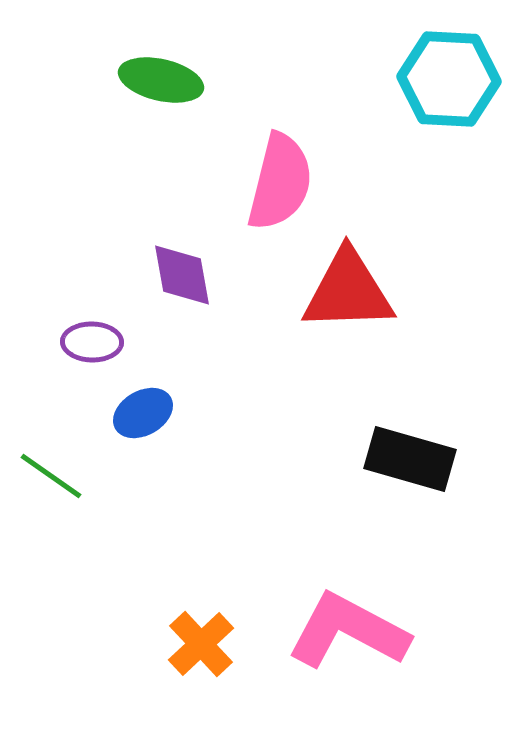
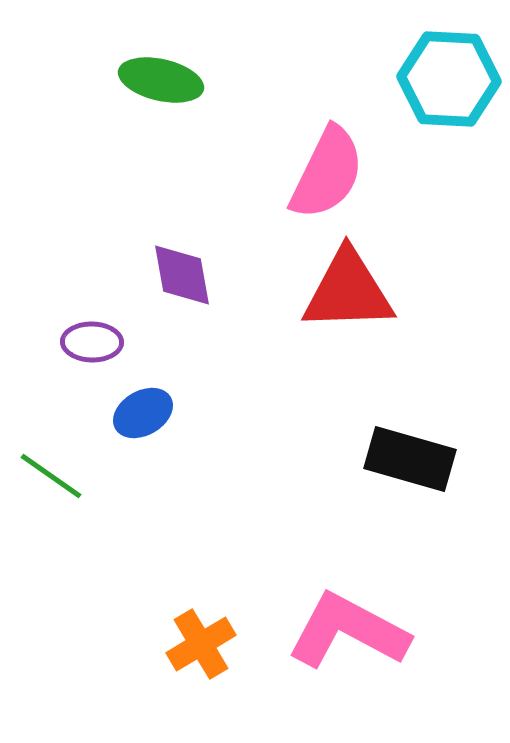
pink semicircle: moved 47 px right, 9 px up; rotated 12 degrees clockwise
orange cross: rotated 12 degrees clockwise
